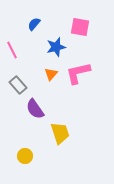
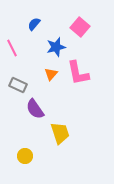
pink square: rotated 30 degrees clockwise
pink line: moved 2 px up
pink L-shape: rotated 88 degrees counterclockwise
gray rectangle: rotated 24 degrees counterclockwise
